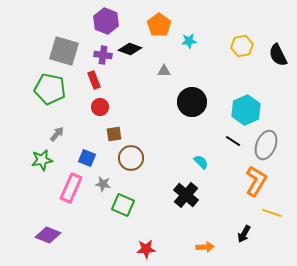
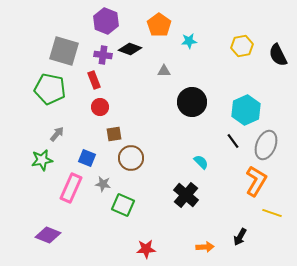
black line: rotated 21 degrees clockwise
black arrow: moved 4 px left, 3 px down
